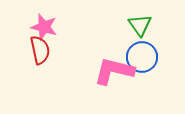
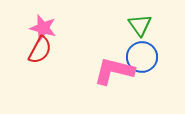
pink star: moved 1 px left, 1 px down
red semicircle: rotated 40 degrees clockwise
